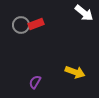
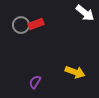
white arrow: moved 1 px right
